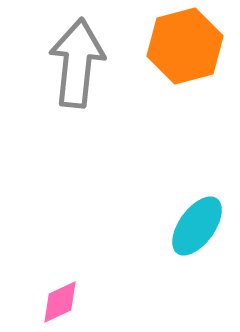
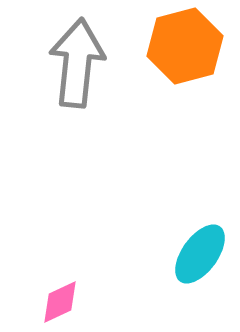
cyan ellipse: moved 3 px right, 28 px down
